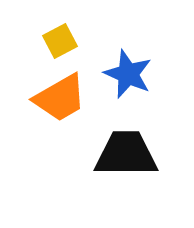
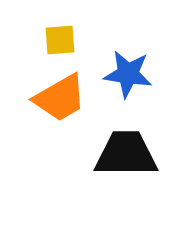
yellow square: moved 1 px up; rotated 24 degrees clockwise
blue star: rotated 15 degrees counterclockwise
